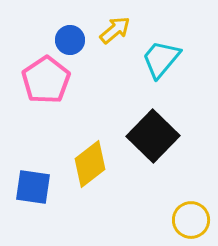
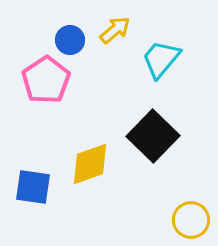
yellow diamond: rotated 18 degrees clockwise
